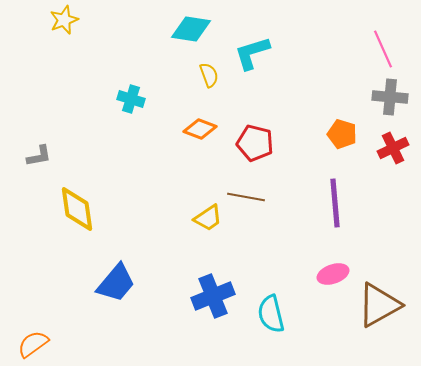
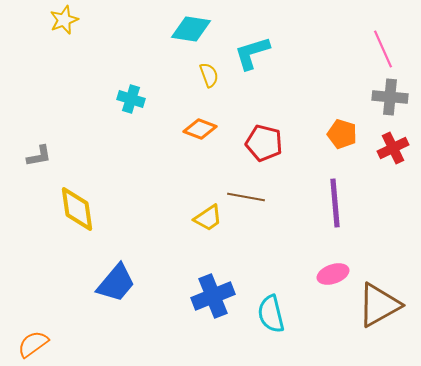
red pentagon: moved 9 px right
